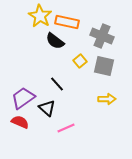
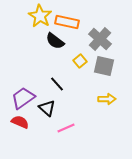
gray cross: moved 2 px left, 3 px down; rotated 20 degrees clockwise
